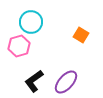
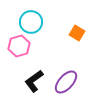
orange square: moved 4 px left, 2 px up
